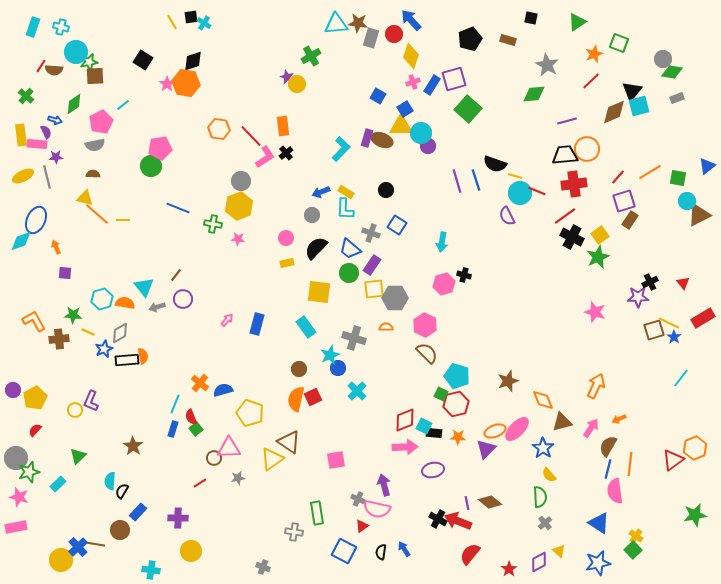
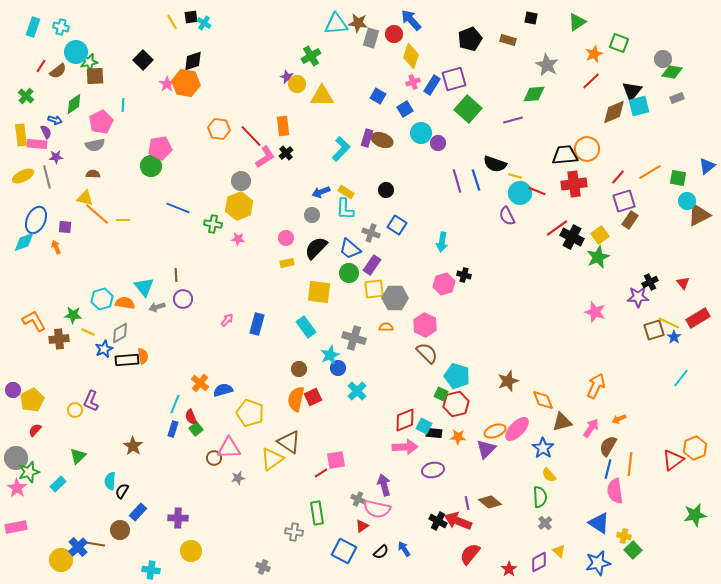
black square at (143, 60): rotated 12 degrees clockwise
brown semicircle at (54, 70): moved 4 px right, 1 px down; rotated 42 degrees counterclockwise
cyan line at (123, 105): rotated 48 degrees counterclockwise
purple line at (567, 121): moved 54 px left, 1 px up
yellow triangle at (401, 126): moved 79 px left, 30 px up
purple circle at (428, 146): moved 10 px right, 3 px up
red line at (565, 216): moved 8 px left, 12 px down
cyan diamond at (21, 241): moved 3 px right, 1 px down
purple square at (65, 273): moved 46 px up
brown line at (176, 275): rotated 40 degrees counterclockwise
red rectangle at (703, 318): moved 5 px left
yellow pentagon at (35, 398): moved 3 px left, 2 px down
red line at (200, 483): moved 121 px right, 10 px up
pink star at (19, 497): moved 2 px left, 9 px up; rotated 18 degrees clockwise
black cross at (438, 519): moved 2 px down
yellow cross at (636, 536): moved 12 px left; rotated 24 degrees counterclockwise
black semicircle at (381, 552): rotated 140 degrees counterclockwise
